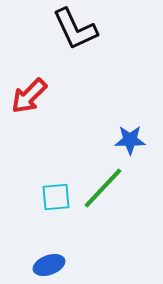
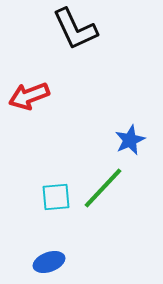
red arrow: rotated 24 degrees clockwise
blue star: rotated 24 degrees counterclockwise
blue ellipse: moved 3 px up
